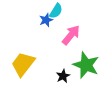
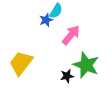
yellow trapezoid: moved 2 px left, 1 px up
black star: moved 4 px right; rotated 16 degrees clockwise
